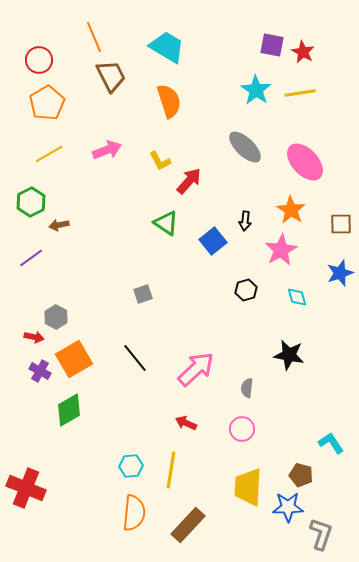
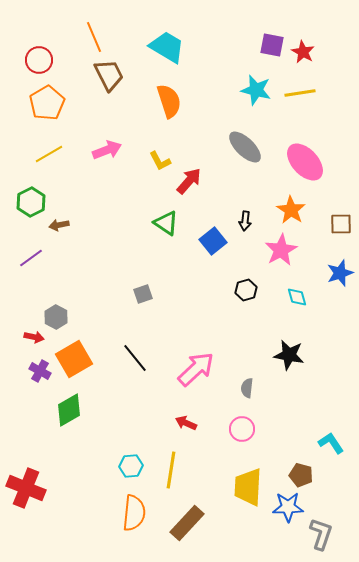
brown trapezoid at (111, 76): moved 2 px left, 1 px up
cyan star at (256, 90): rotated 20 degrees counterclockwise
brown rectangle at (188, 525): moved 1 px left, 2 px up
